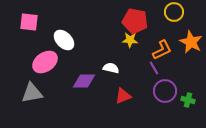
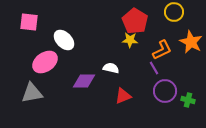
red pentagon: rotated 20 degrees clockwise
